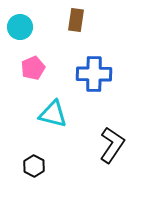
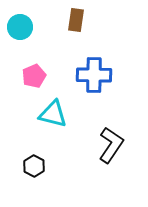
pink pentagon: moved 1 px right, 8 px down
blue cross: moved 1 px down
black L-shape: moved 1 px left
